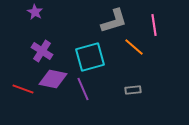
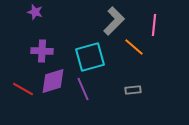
purple star: rotated 14 degrees counterclockwise
gray L-shape: rotated 28 degrees counterclockwise
pink line: rotated 15 degrees clockwise
purple cross: rotated 30 degrees counterclockwise
purple diamond: moved 2 px down; rotated 28 degrees counterclockwise
red line: rotated 10 degrees clockwise
